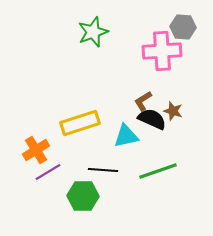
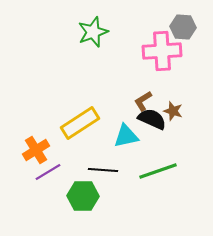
yellow rectangle: rotated 15 degrees counterclockwise
